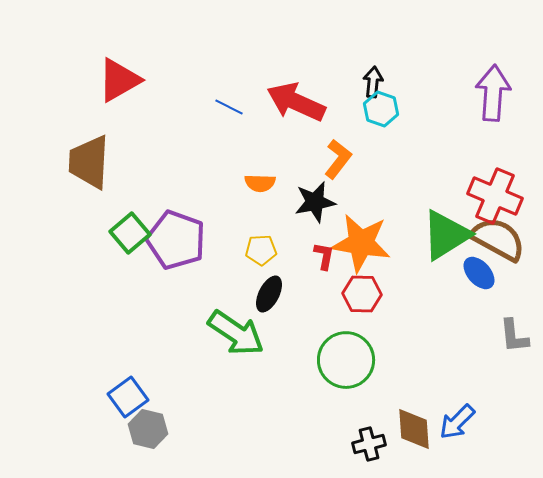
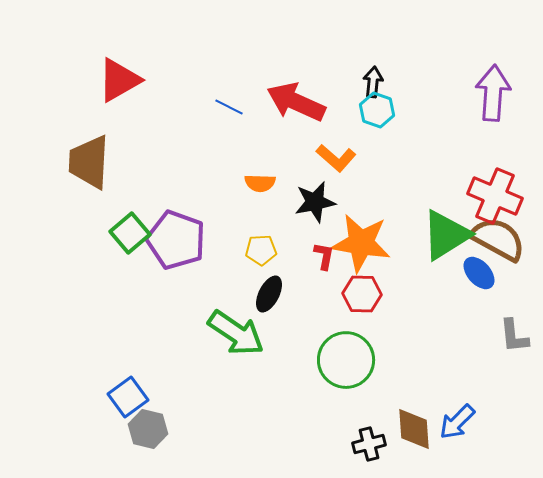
cyan hexagon: moved 4 px left, 1 px down
orange L-shape: moved 2 px left, 1 px up; rotated 93 degrees clockwise
